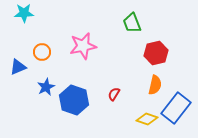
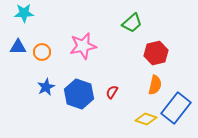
green trapezoid: rotated 110 degrees counterclockwise
blue triangle: moved 20 px up; rotated 24 degrees clockwise
red semicircle: moved 2 px left, 2 px up
blue hexagon: moved 5 px right, 6 px up
yellow diamond: moved 1 px left
